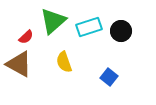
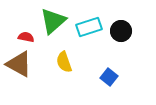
red semicircle: rotated 126 degrees counterclockwise
